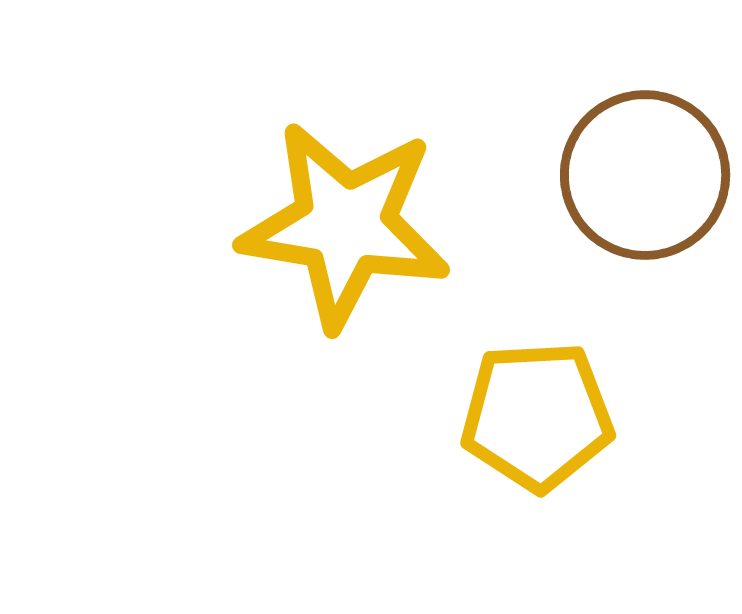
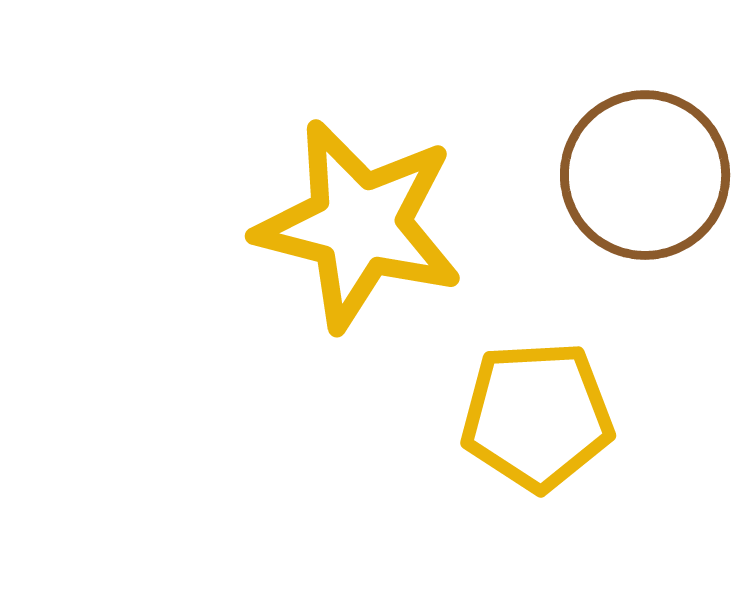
yellow star: moved 14 px right; rotated 5 degrees clockwise
